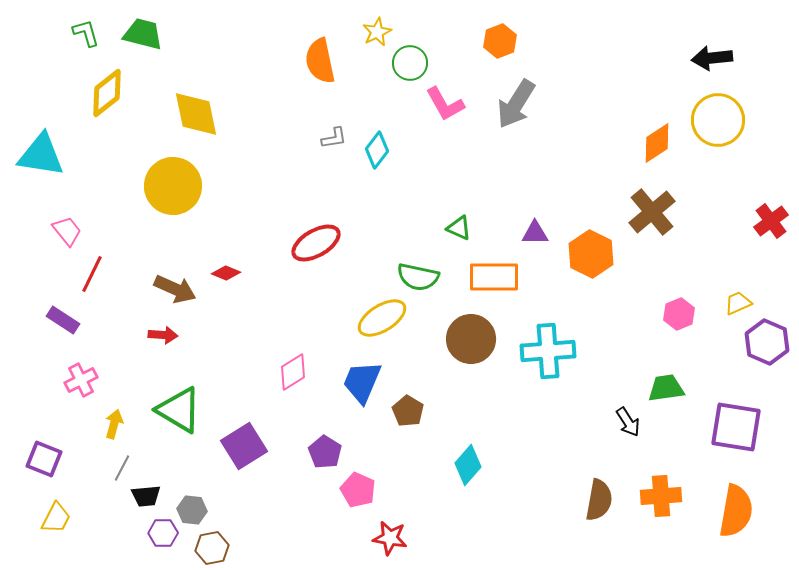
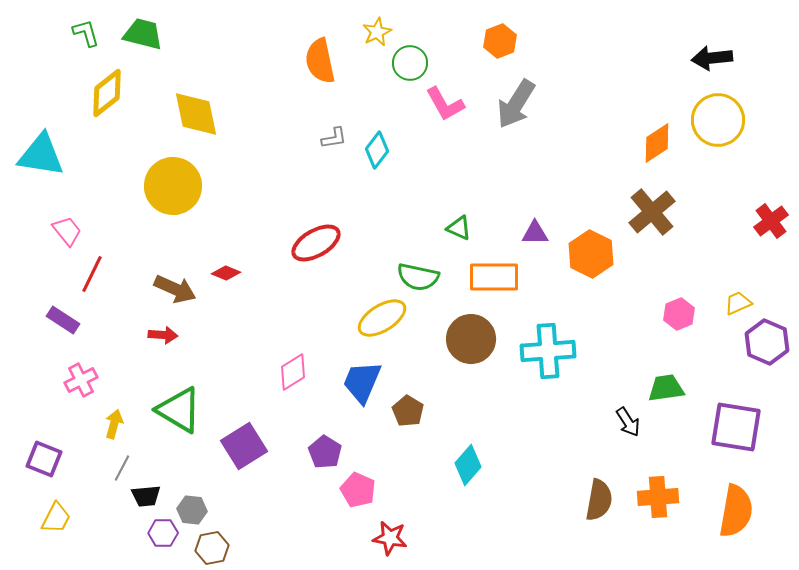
orange cross at (661, 496): moved 3 px left, 1 px down
